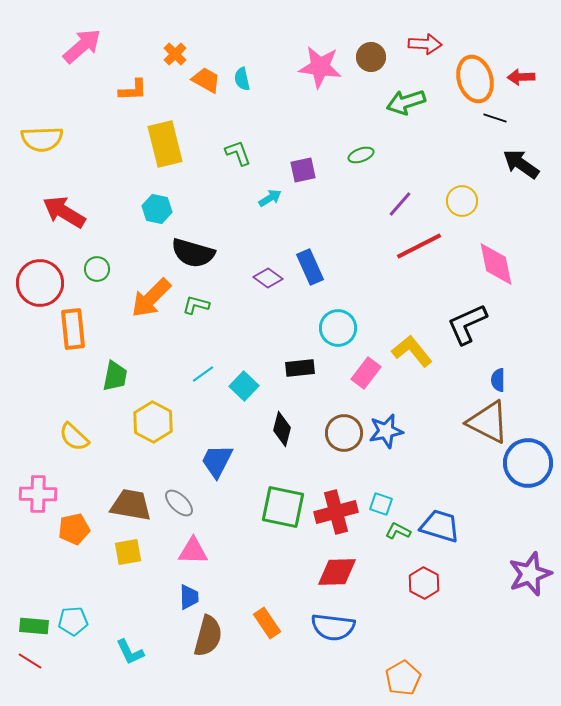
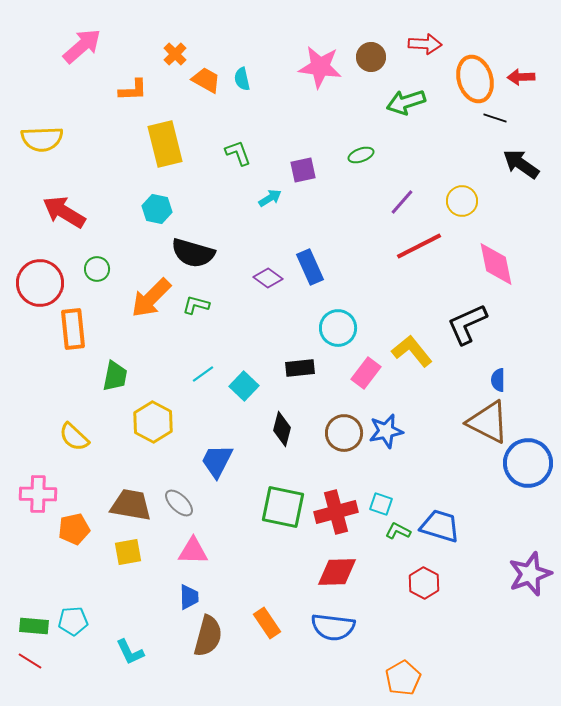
purple line at (400, 204): moved 2 px right, 2 px up
